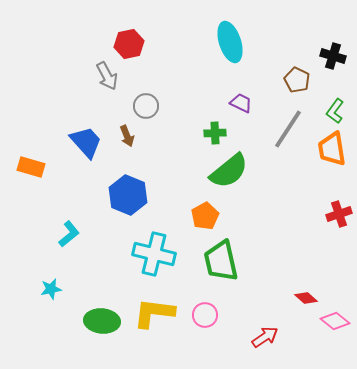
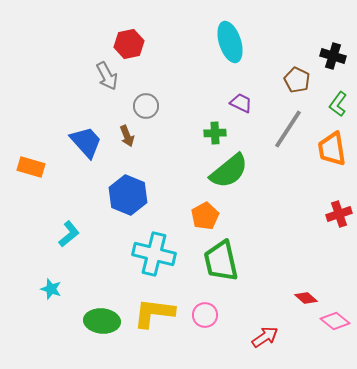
green L-shape: moved 3 px right, 7 px up
cyan star: rotated 30 degrees clockwise
